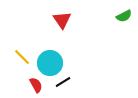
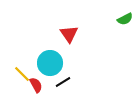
green semicircle: moved 1 px right, 3 px down
red triangle: moved 7 px right, 14 px down
yellow line: moved 17 px down
